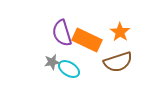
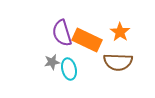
brown semicircle: rotated 20 degrees clockwise
cyan ellipse: rotated 45 degrees clockwise
